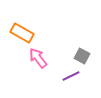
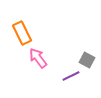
orange rectangle: rotated 35 degrees clockwise
gray square: moved 5 px right, 4 px down
